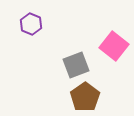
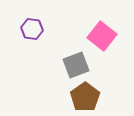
purple hexagon: moved 1 px right, 5 px down; rotated 15 degrees counterclockwise
pink square: moved 12 px left, 10 px up
